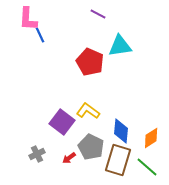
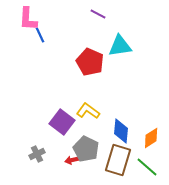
gray pentagon: moved 5 px left, 2 px down
red arrow: moved 3 px right, 2 px down; rotated 24 degrees clockwise
